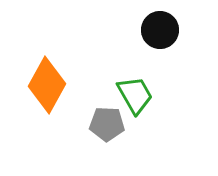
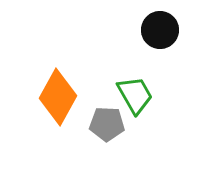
orange diamond: moved 11 px right, 12 px down
